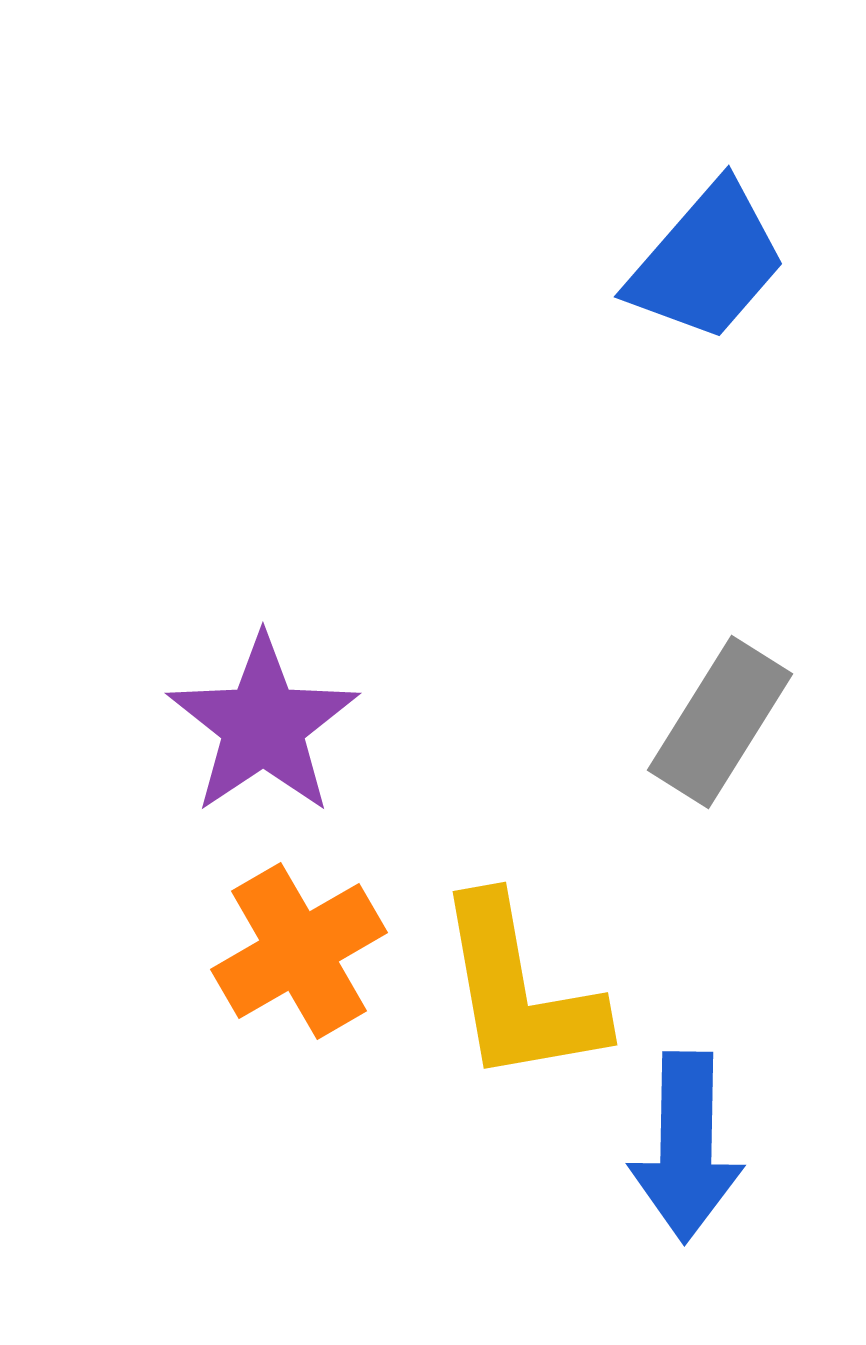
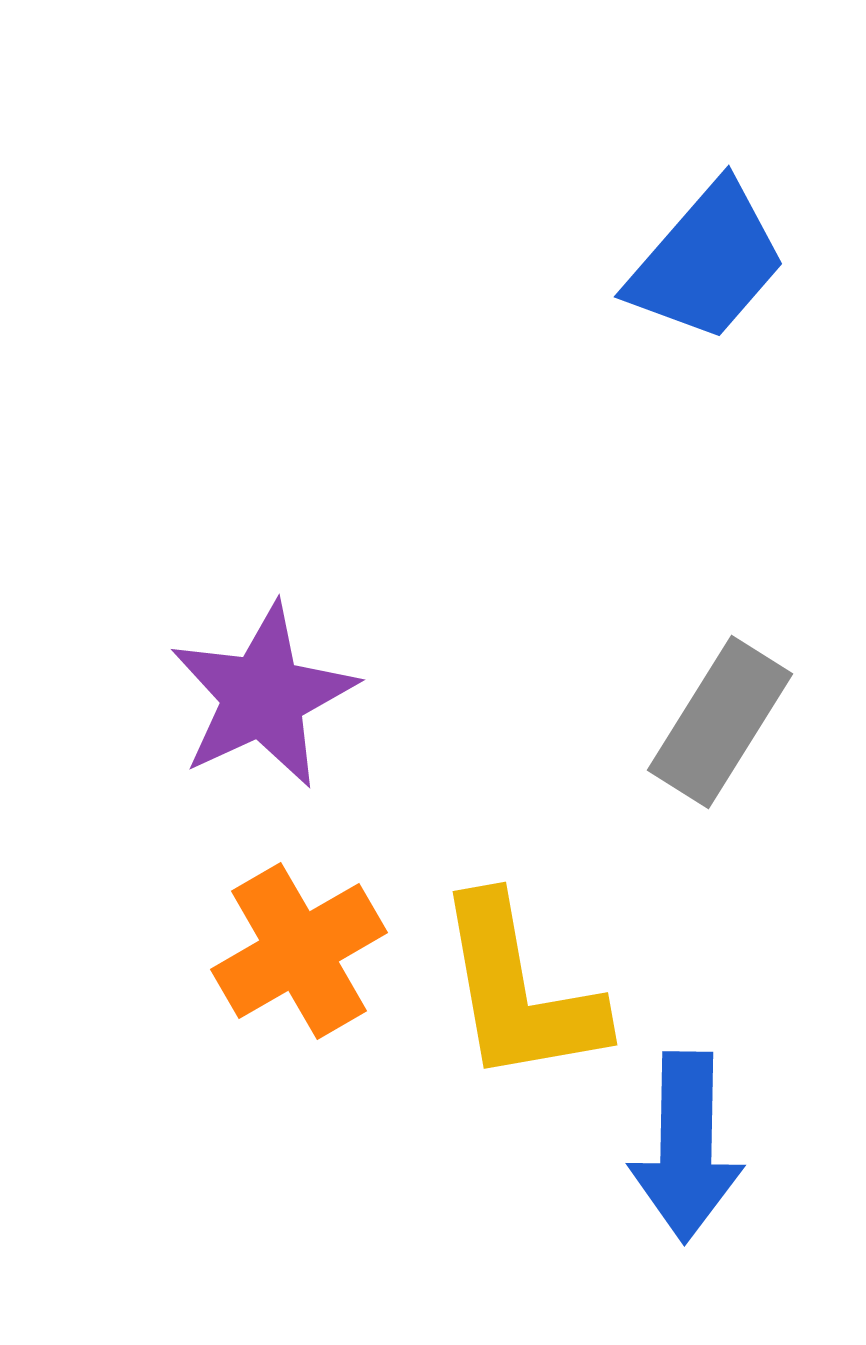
purple star: moved 29 px up; rotated 9 degrees clockwise
